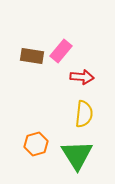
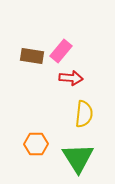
red arrow: moved 11 px left, 1 px down
orange hexagon: rotated 15 degrees clockwise
green triangle: moved 1 px right, 3 px down
